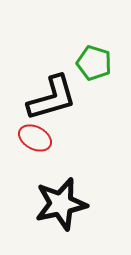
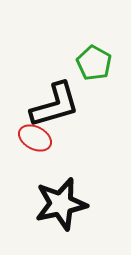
green pentagon: rotated 12 degrees clockwise
black L-shape: moved 3 px right, 7 px down
